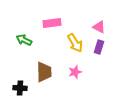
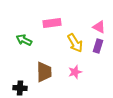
purple rectangle: moved 1 px left, 1 px up
